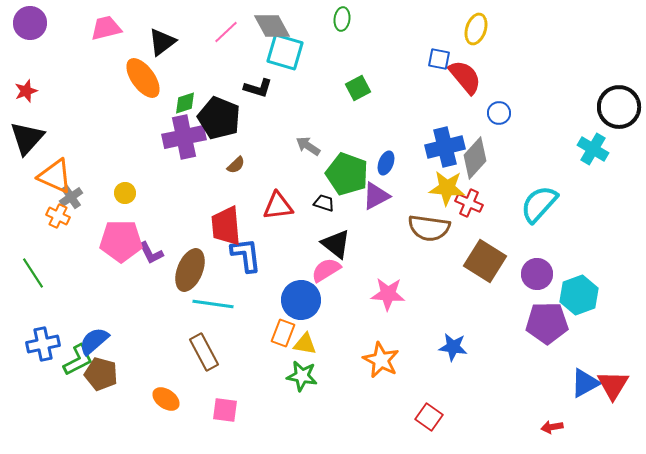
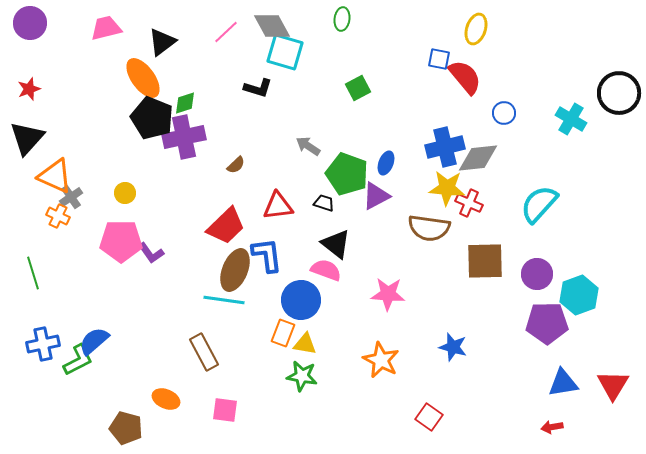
red star at (26, 91): moved 3 px right, 2 px up
black circle at (619, 107): moved 14 px up
blue circle at (499, 113): moved 5 px right
black pentagon at (219, 118): moved 67 px left
cyan cross at (593, 149): moved 22 px left, 30 px up
gray diamond at (475, 158): moved 3 px right; rotated 42 degrees clockwise
red trapezoid at (226, 226): rotated 129 degrees counterclockwise
purple L-shape at (151, 253): rotated 8 degrees counterclockwise
blue L-shape at (246, 255): moved 21 px right
brown square at (485, 261): rotated 33 degrees counterclockwise
brown ellipse at (190, 270): moved 45 px right
pink semicircle at (326, 270): rotated 52 degrees clockwise
green line at (33, 273): rotated 16 degrees clockwise
cyan line at (213, 304): moved 11 px right, 4 px up
blue star at (453, 347): rotated 8 degrees clockwise
brown pentagon at (101, 374): moved 25 px right, 54 px down
blue triangle at (585, 383): moved 22 px left; rotated 20 degrees clockwise
orange ellipse at (166, 399): rotated 12 degrees counterclockwise
